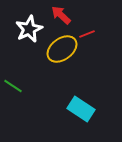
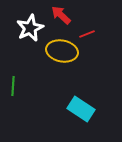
white star: moved 1 px right, 1 px up
yellow ellipse: moved 2 px down; rotated 48 degrees clockwise
green line: rotated 60 degrees clockwise
